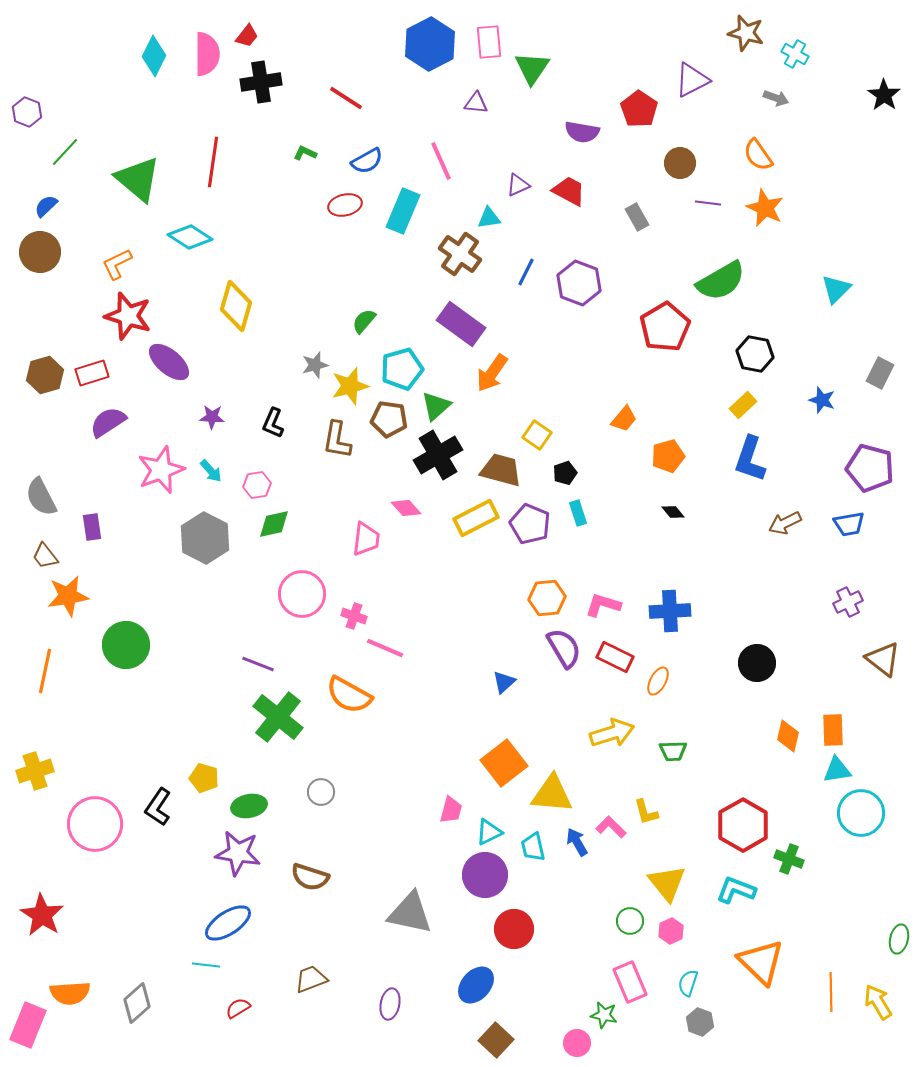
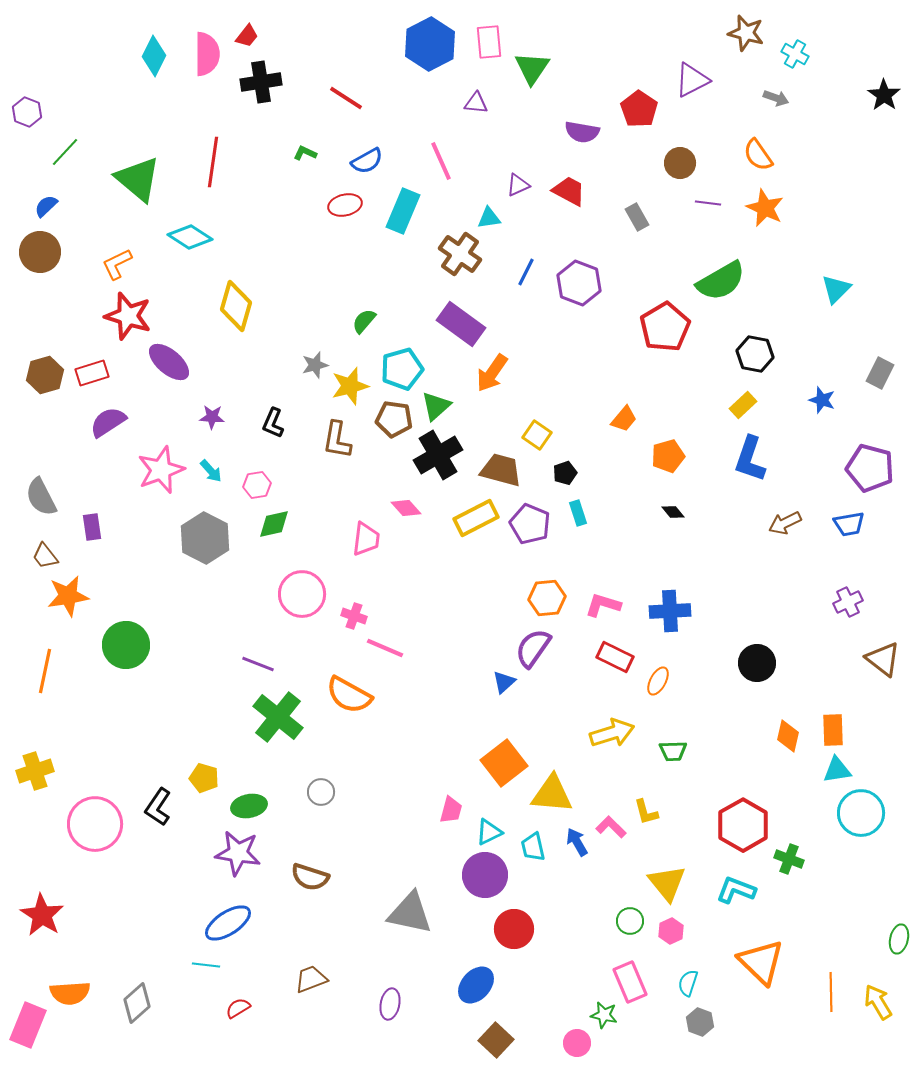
brown pentagon at (389, 419): moved 5 px right
purple semicircle at (564, 648): moved 31 px left; rotated 114 degrees counterclockwise
